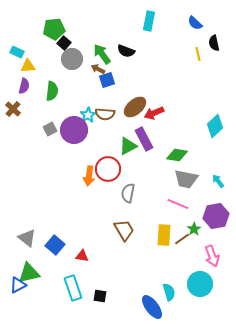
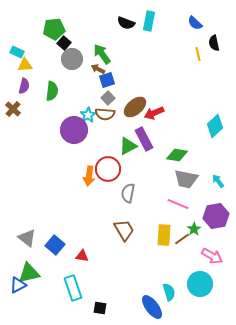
black semicircle at (126, 51): moved 28 px up
yellow triangle at (28, 66): moved 3 px left, 1 px up
gray square at (50, 129): moved 58 px right, 31 px up; rotated 16 degrees counterclockwise
pink arrow at (212, 256): rotated 40 degrees counterclockwise
black square at (100, 296): moved 12 px down
